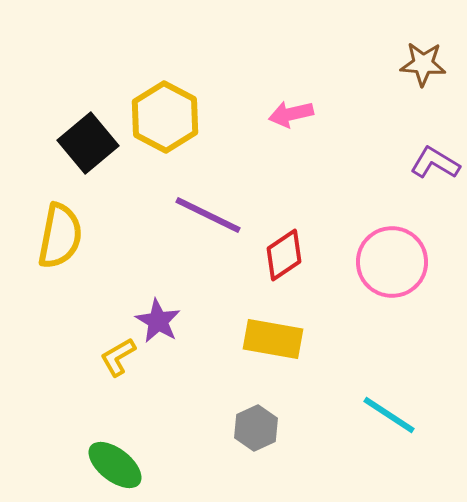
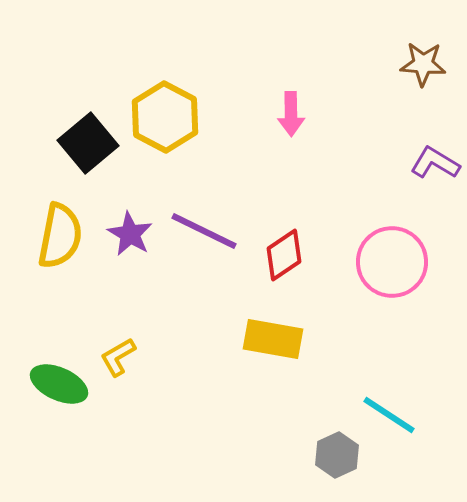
pink arrow: rotated 78 degrees counterclockwise
purple line: moved 4 px left, 16 px down
purple star: moved 28 px left, 87 px up
gray hexagon: moved 81 px right, 27 px down
green ellipse: moved 56 px left, 81 px up; rotated 14 degrees counterclockwise
